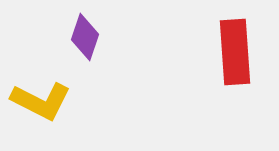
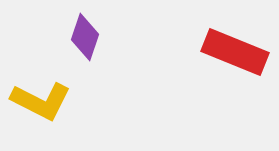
red rectangle: rotated 64 degrees counterclockwise
